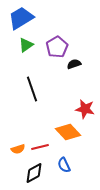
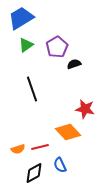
blue semicircle: moved 4 px left
